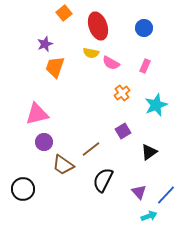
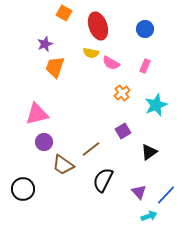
orange square: rotated 21 degrees counterclockwise
blue circle: moved 1 px right, 1 px down
